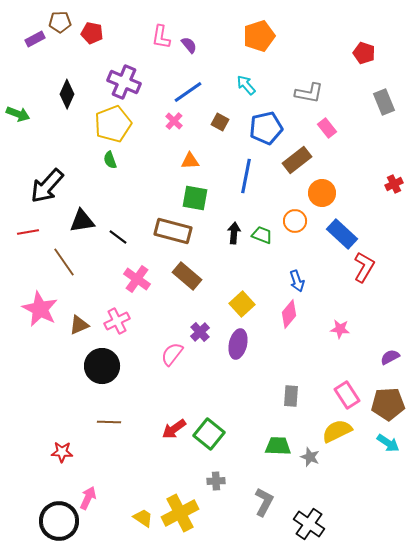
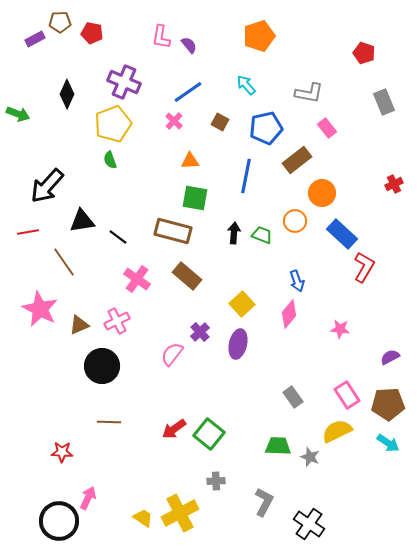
gray rectangle at (291, 396): moved 2 px right, 1 px down; rotated 40 degrees counterclockwise
